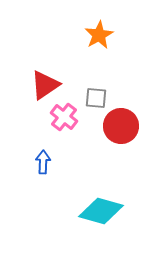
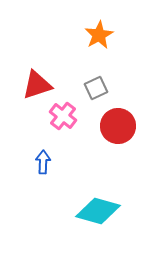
red triangle: moved 8 px left; rotated 16 degrees clockwise
gray square: moved 10 px up; rotated 30 degrees counterclockwise
pink cross: moved 1 px left, 1 px up
red circle: moved 3 px left
cyan diamond: moved 3 px left
